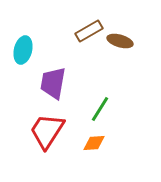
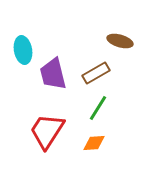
brown rectangle: moved 7 px right, 42 px down
cyan ellipse: rotated 24 degrees counterclockwise
purple trapezoid: moved 9 px up; rotated 24 degrees counterclockwise
green line: moved 2 px left, 1 px up
